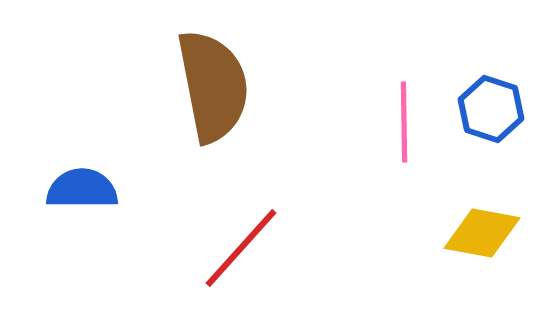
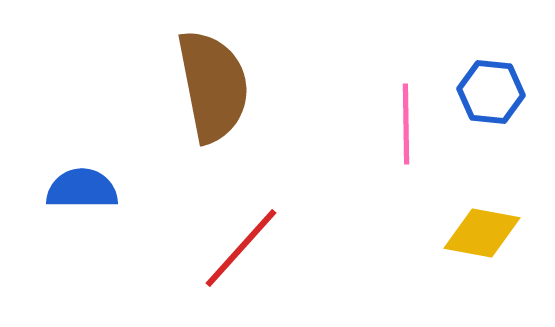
blue hexagon: moved 17 px up; rotated 12 degrees counterclockwise
pink line: moved 2 px right, 2 px down
